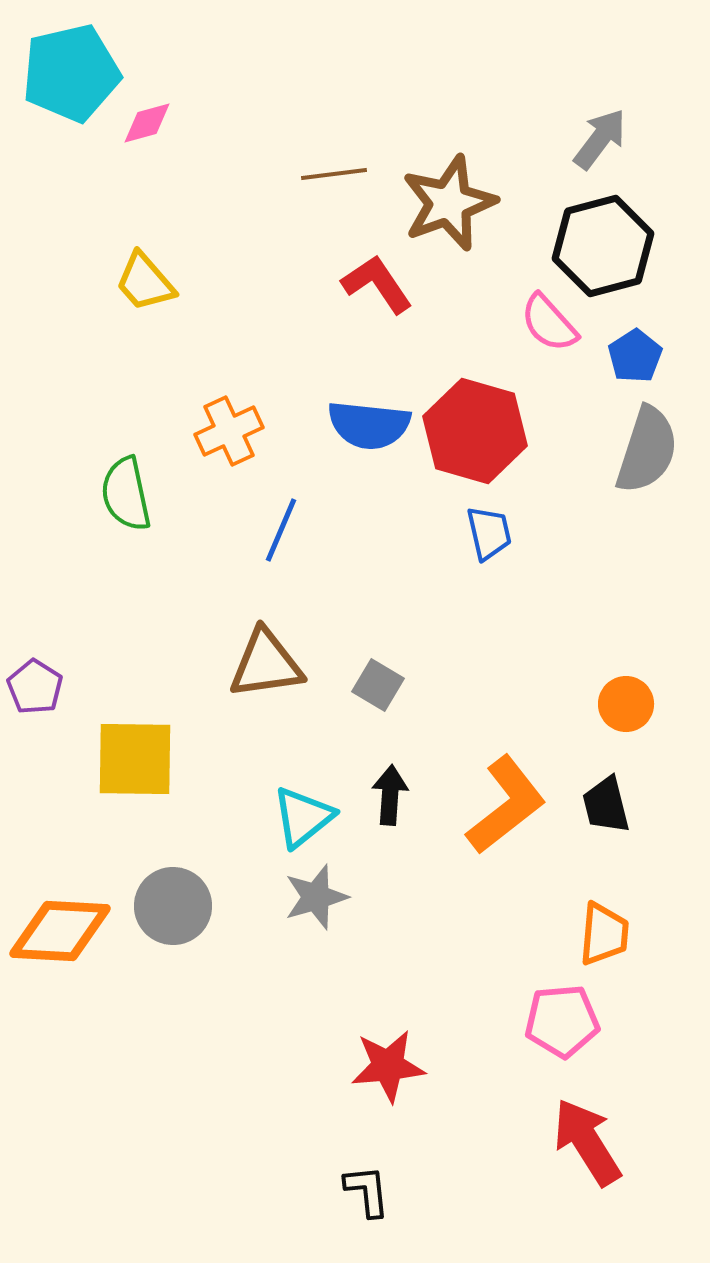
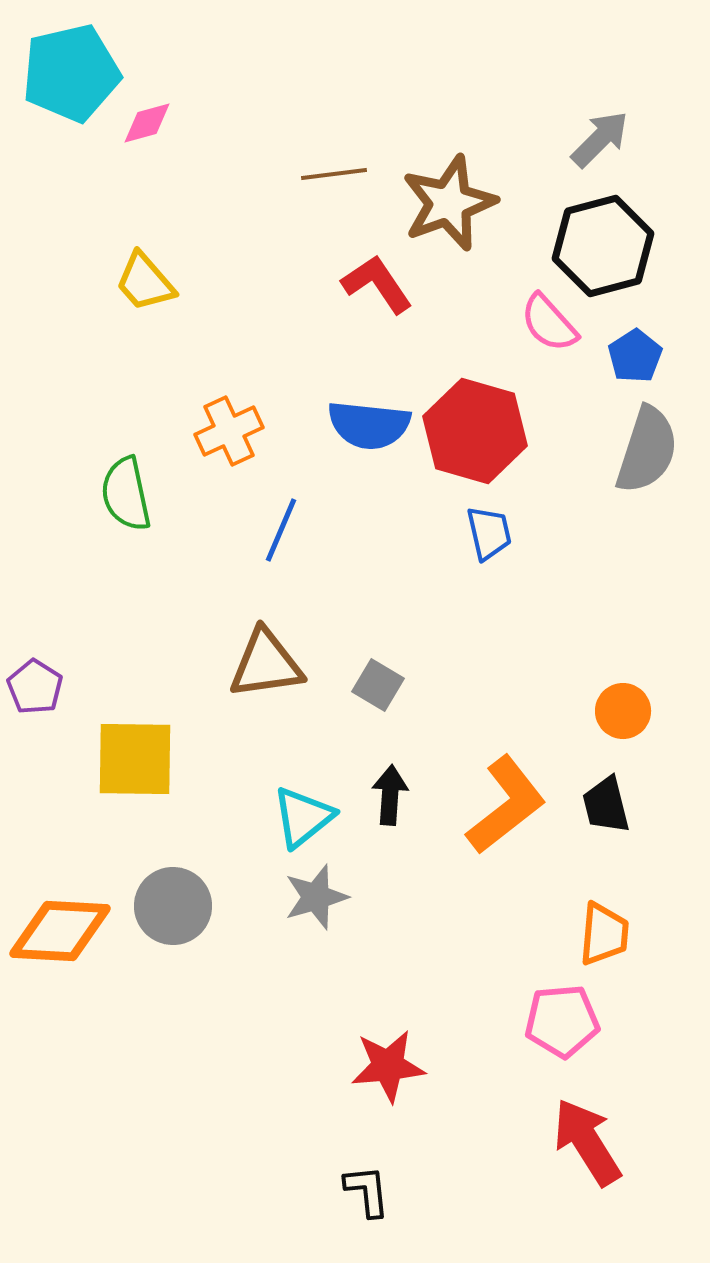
gray arrow: rotated 8 degrees clockwise
orange circle: moved 3 px left, 7 px down
